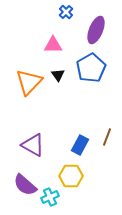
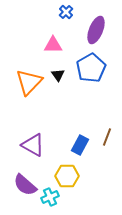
yellow hexagon: moved 4 px left
